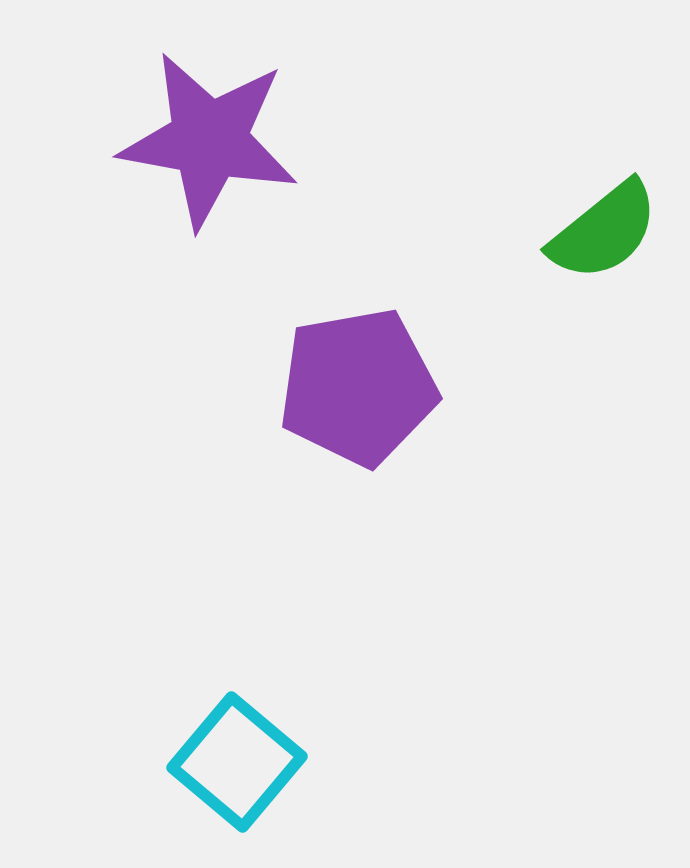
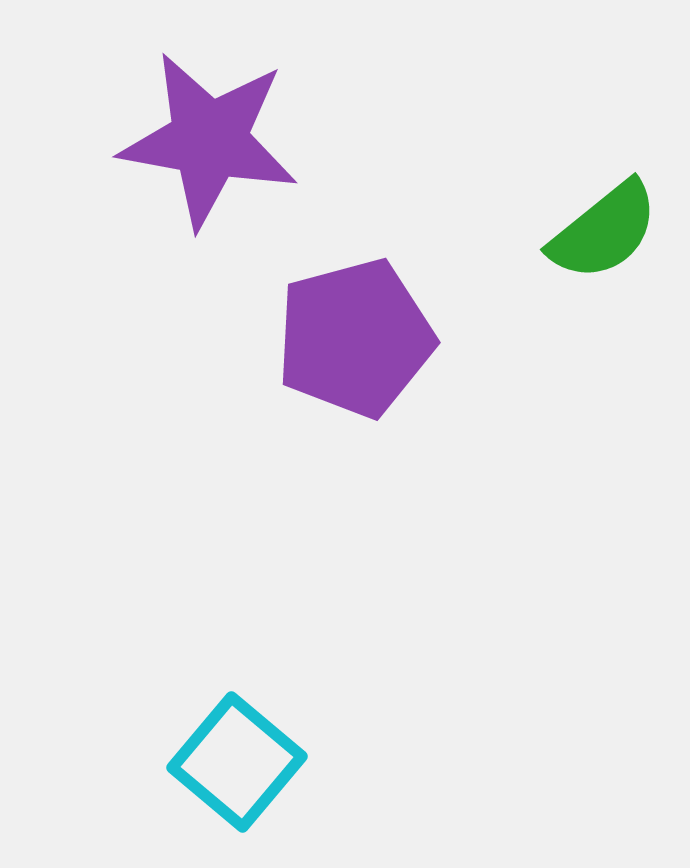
purple pentagon: moved 3 px left, 49 px up; rotated 5 degrees counterclockwise
